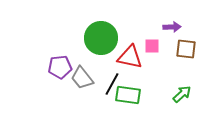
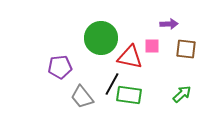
purple arrow: moved 3 px left, 3 px up
gray trapezoid: moved 19 px down
green rectangle: moved 1 px right
